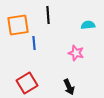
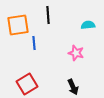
red square: moved 1 px down
black arrow: moved 4 px right
